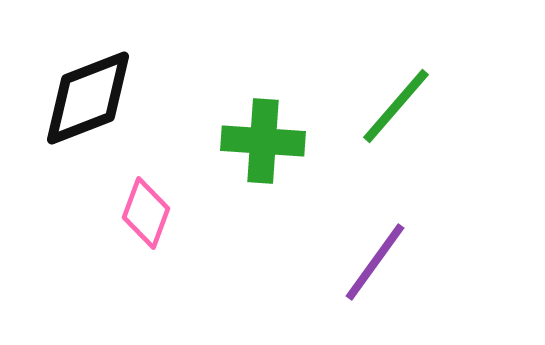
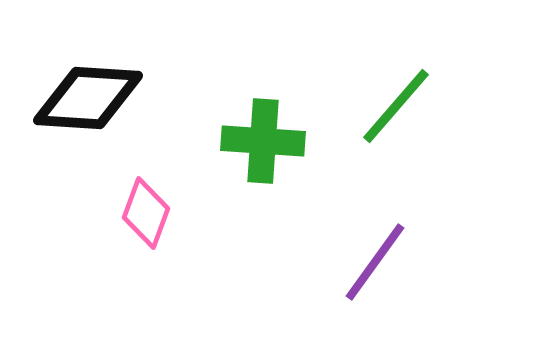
black diamond: rotated 25 degrees clockwise
